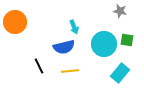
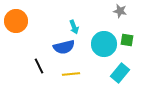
orange circle: moved 1 px right, 1 px up
yellow line: moved 1 px right, 3 px down
